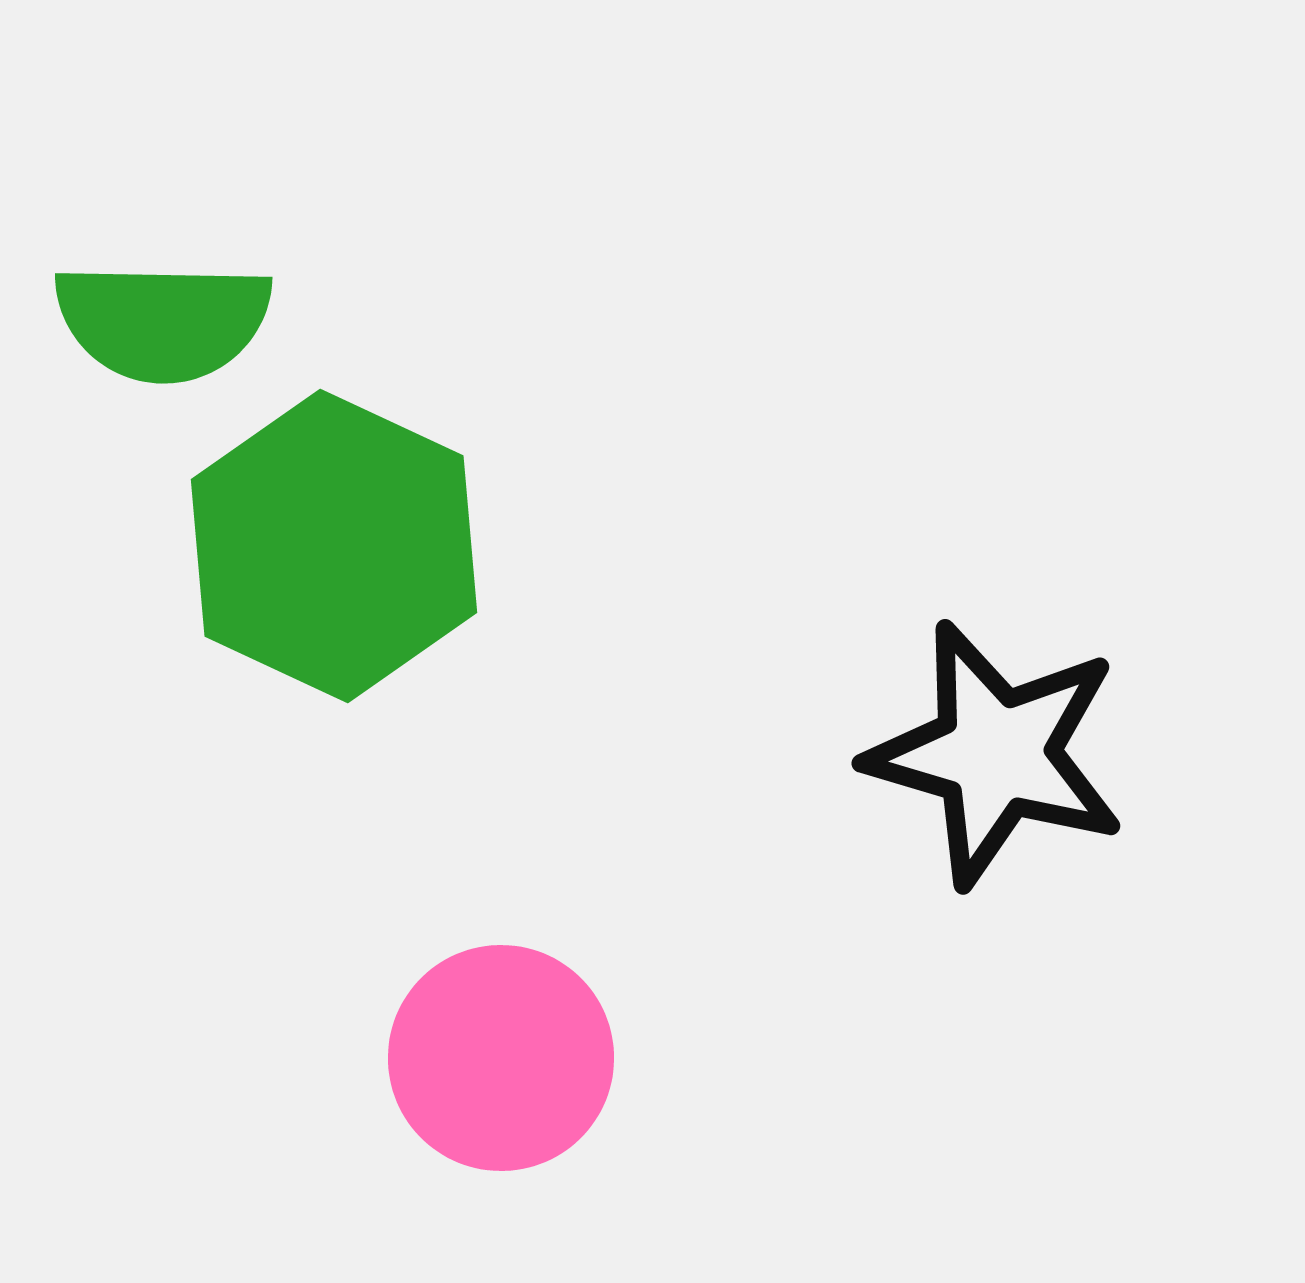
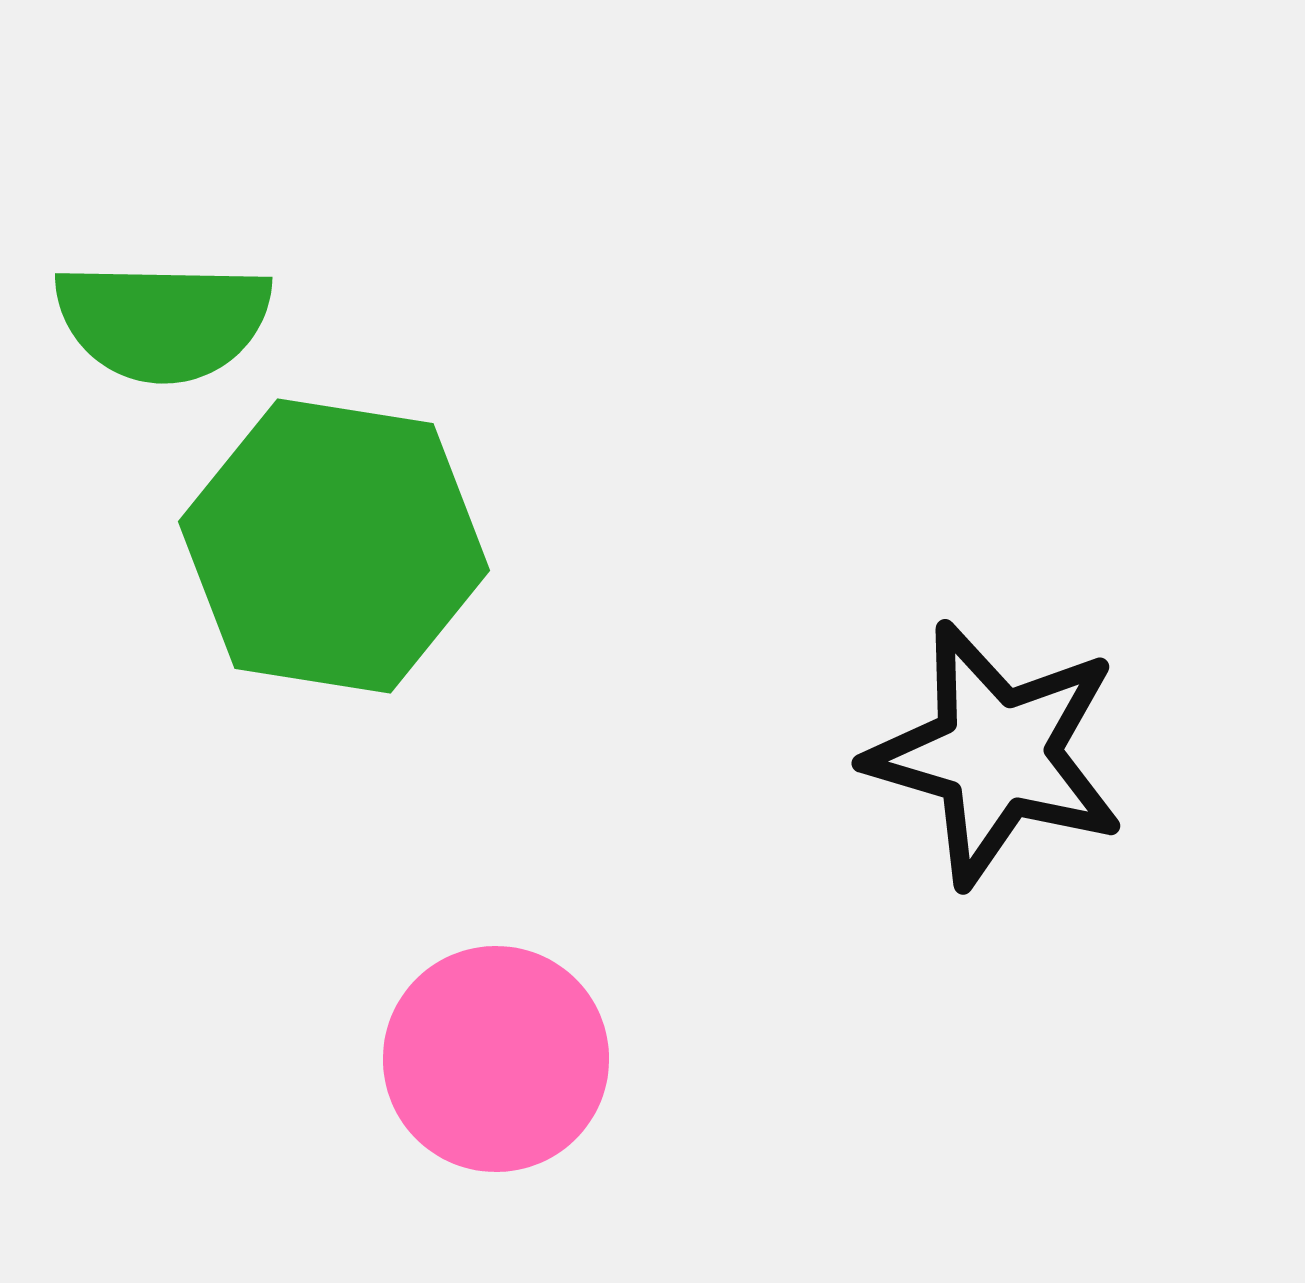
green hexagon: rotated 16 degrees counterclockwise
pink circle: moved 5 px left, 1 px down
